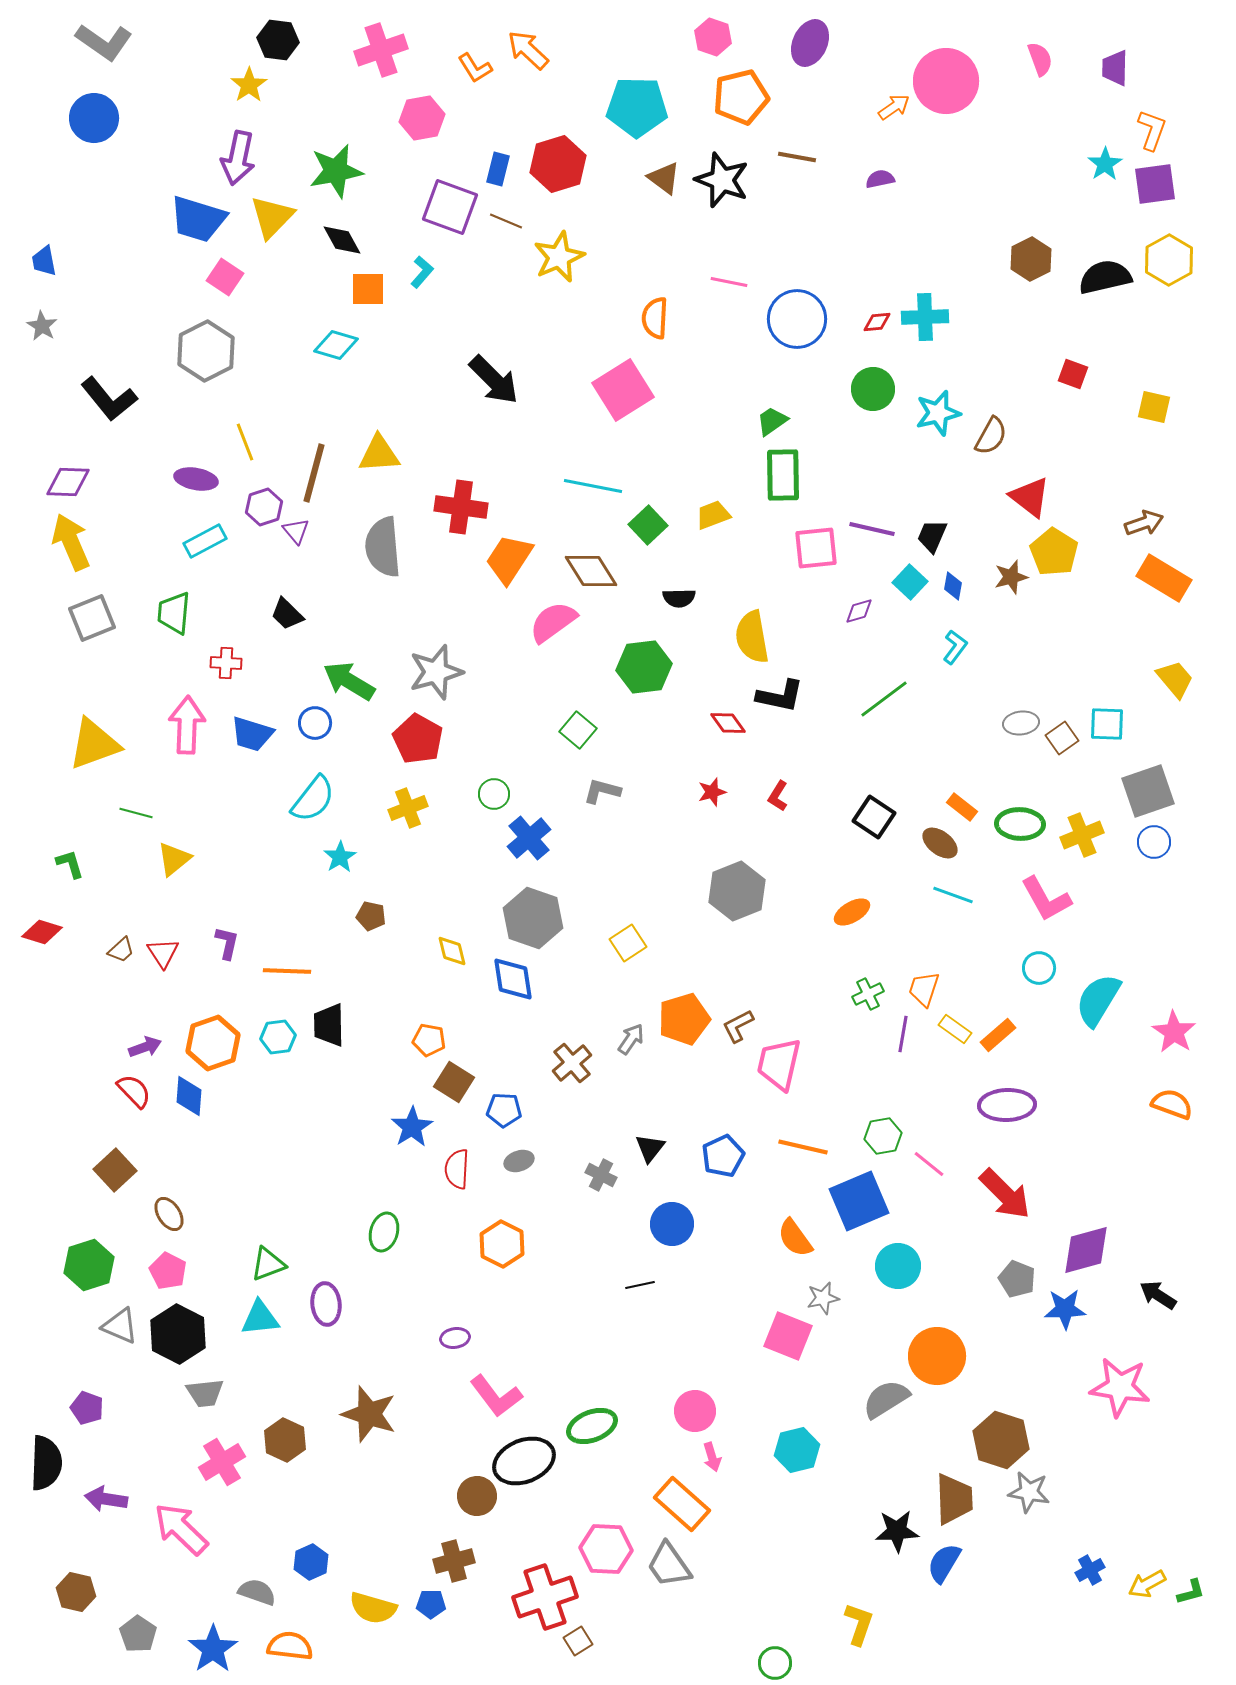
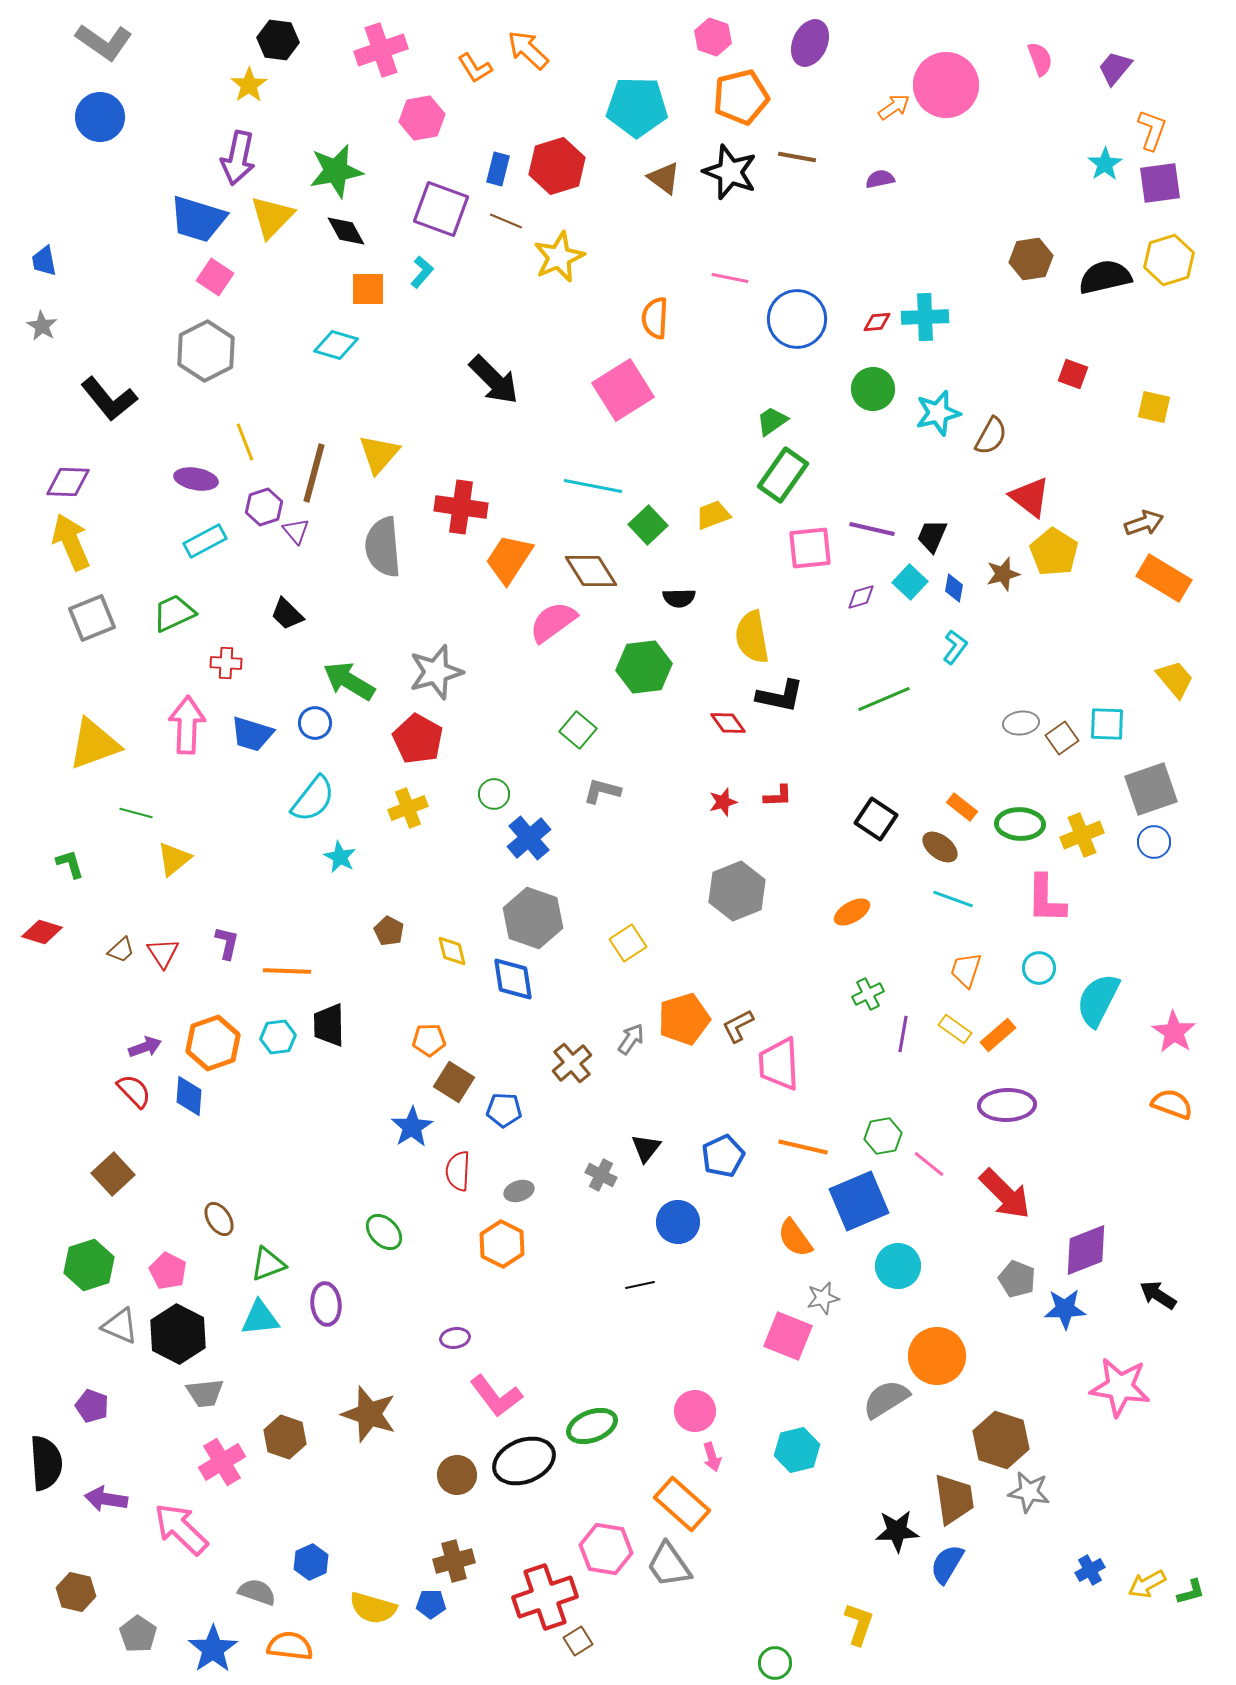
purple trapezoid at (1115, 68): rotated 39 degrees clockwise
pink circle at (946, 81): moved 4 px down
blue circle at (94, 118): moved 6 px right, 1 px up
red hexagon at (558, 164): moved 1 px left, 2 px down
black star at (722, 180): moved 8 px right, 8 px up
purple square at (1155, 184): moved 5 px right, 1 px up
purple square at (450, 207): moved 9 px left, 2 px down
black diamond at (342, 240): moved 4 px right, 9 px up
brown hexagon at (1031, 259): rotated 18 degrees clockwise
yellow hexagon at (1169, 260): rotated 12 degrees clockwise
pink square at (225, 277): moved 10 px left
pink line at (729, 282): moved 1 px right, 4 px up
yellow triangle at (379, 454): rotated 45 degrees counterclockwise
green rectangle at (783, 475): rotated 36 degrees clockwise
pink square at (816, 548): moved 6 px left
brown star at (1011, 577): moved 8 px left, 3 px up
blue diamond at (953, 586): moved 1 px right, 2 px down
purple diamond at (859, 611): moved 2 px right, 14 px up
green trapezoid at (174, 613): rotated 60 degrees clockwise
green line at (884, 699): rotated 14 degrees clockwise
gray square at (1148, 791): moved 3 px right, 2 px up
red star at (712, 792): moved 11 px right, 10 px down
red L-shape at (778, 796): rotated 124 degrees counterclockwise
black square at (874, 817): moved 2 px right, 2 px down
brown ellipse at (940, 843): moved 4 px down
cyan star at (340, 857): rotated 12 degrees counterclockwise
cyan line at (953, 895): moved 4 px down
pink L-shape at (1046, 899): rotated 30 degrees clockwise
brown pentagon at (371, 916): moved 18 px right, 15 px down; rotated 16 degrees clockwise
orange trapezoid at (924, 989): moved 42 px right, 19 px up
cyan semicircle at (1098, 1000): rotated 4 degrees counterclockwise
orange pentagon at (429, 1040): rotated 12 degrees counterclockwise
pink trapezoid at (779, 1064): rotated 16 degrees counterclockwise
black triangle at (650, 1148): moved 4 px left
gray ellipse at (519, 1161): moved 30 px down
red semicircle at (457, 1169): moved 1 px right, 2 px down
brown square at (115, 1170): moved 2 px left, 4 px down
brown ellipse at (169, 1214): moved 50 px right, 5 px down
blue circle at (672, 1224): moved 6 px right, 2 px up
green ellipse at (384, 1232): rotated 60 degrees counterclockwise
purple diamond at (1086, 1250): rotated 6 degrees counterclockwise
purple pentagon at (87, 1408): moved 5 px right, 2 px up
brown hexagon at (285, 1440): moved 3 px up; rotated 6 degrees counterclockwise
black semicircle at (46, 1463): rotated 6 degrees counterclockwise
brown circle at (477, 1496): moved 20 px left, 21 px up
brown trapezoid at (954, 1499): rotated 6 degrees counterclockwise
pink hexagon at (606, 1549): rotated 6 degrees clockwise
blue semicircle at (944, 1563): moved 3 px right, 1 px down
